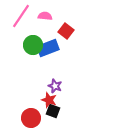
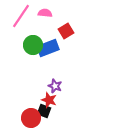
pink semicircle: moved 3 px up
red square: rotated 21 degrees clockwise
black square: moved 9 px left
